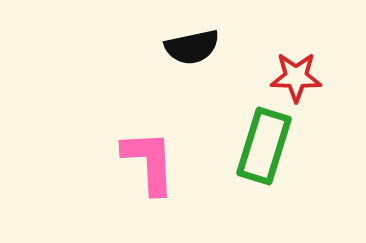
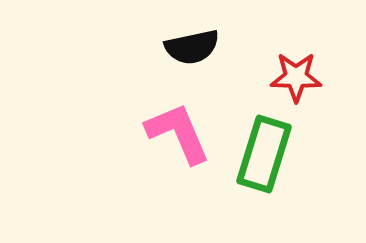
green rectangle: moved 8 px down
pink L-shape: moved 29 px right, 29 px up; rotated 20 degrees counterclockwise
